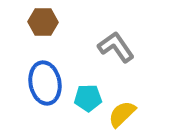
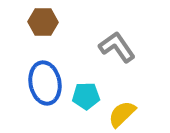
gray L-shape: moved 1 px right
cyan pentagon: moved 2 px left, 2 px up
